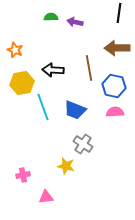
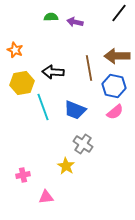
black line: rotated 30 degrees clockwise
brown arrow: moved 8 px down
black arrow: moved 2 px down
pink semicircle: rotated 144 degrees clockwise
yellow star: rotated 18 degrees clockwise
